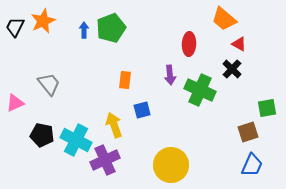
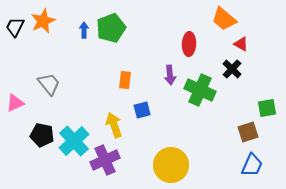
red triangle: moved 2 px right
cyan cross: moved 2 px left, 1 px down; rotated 20 degrees clockwise
